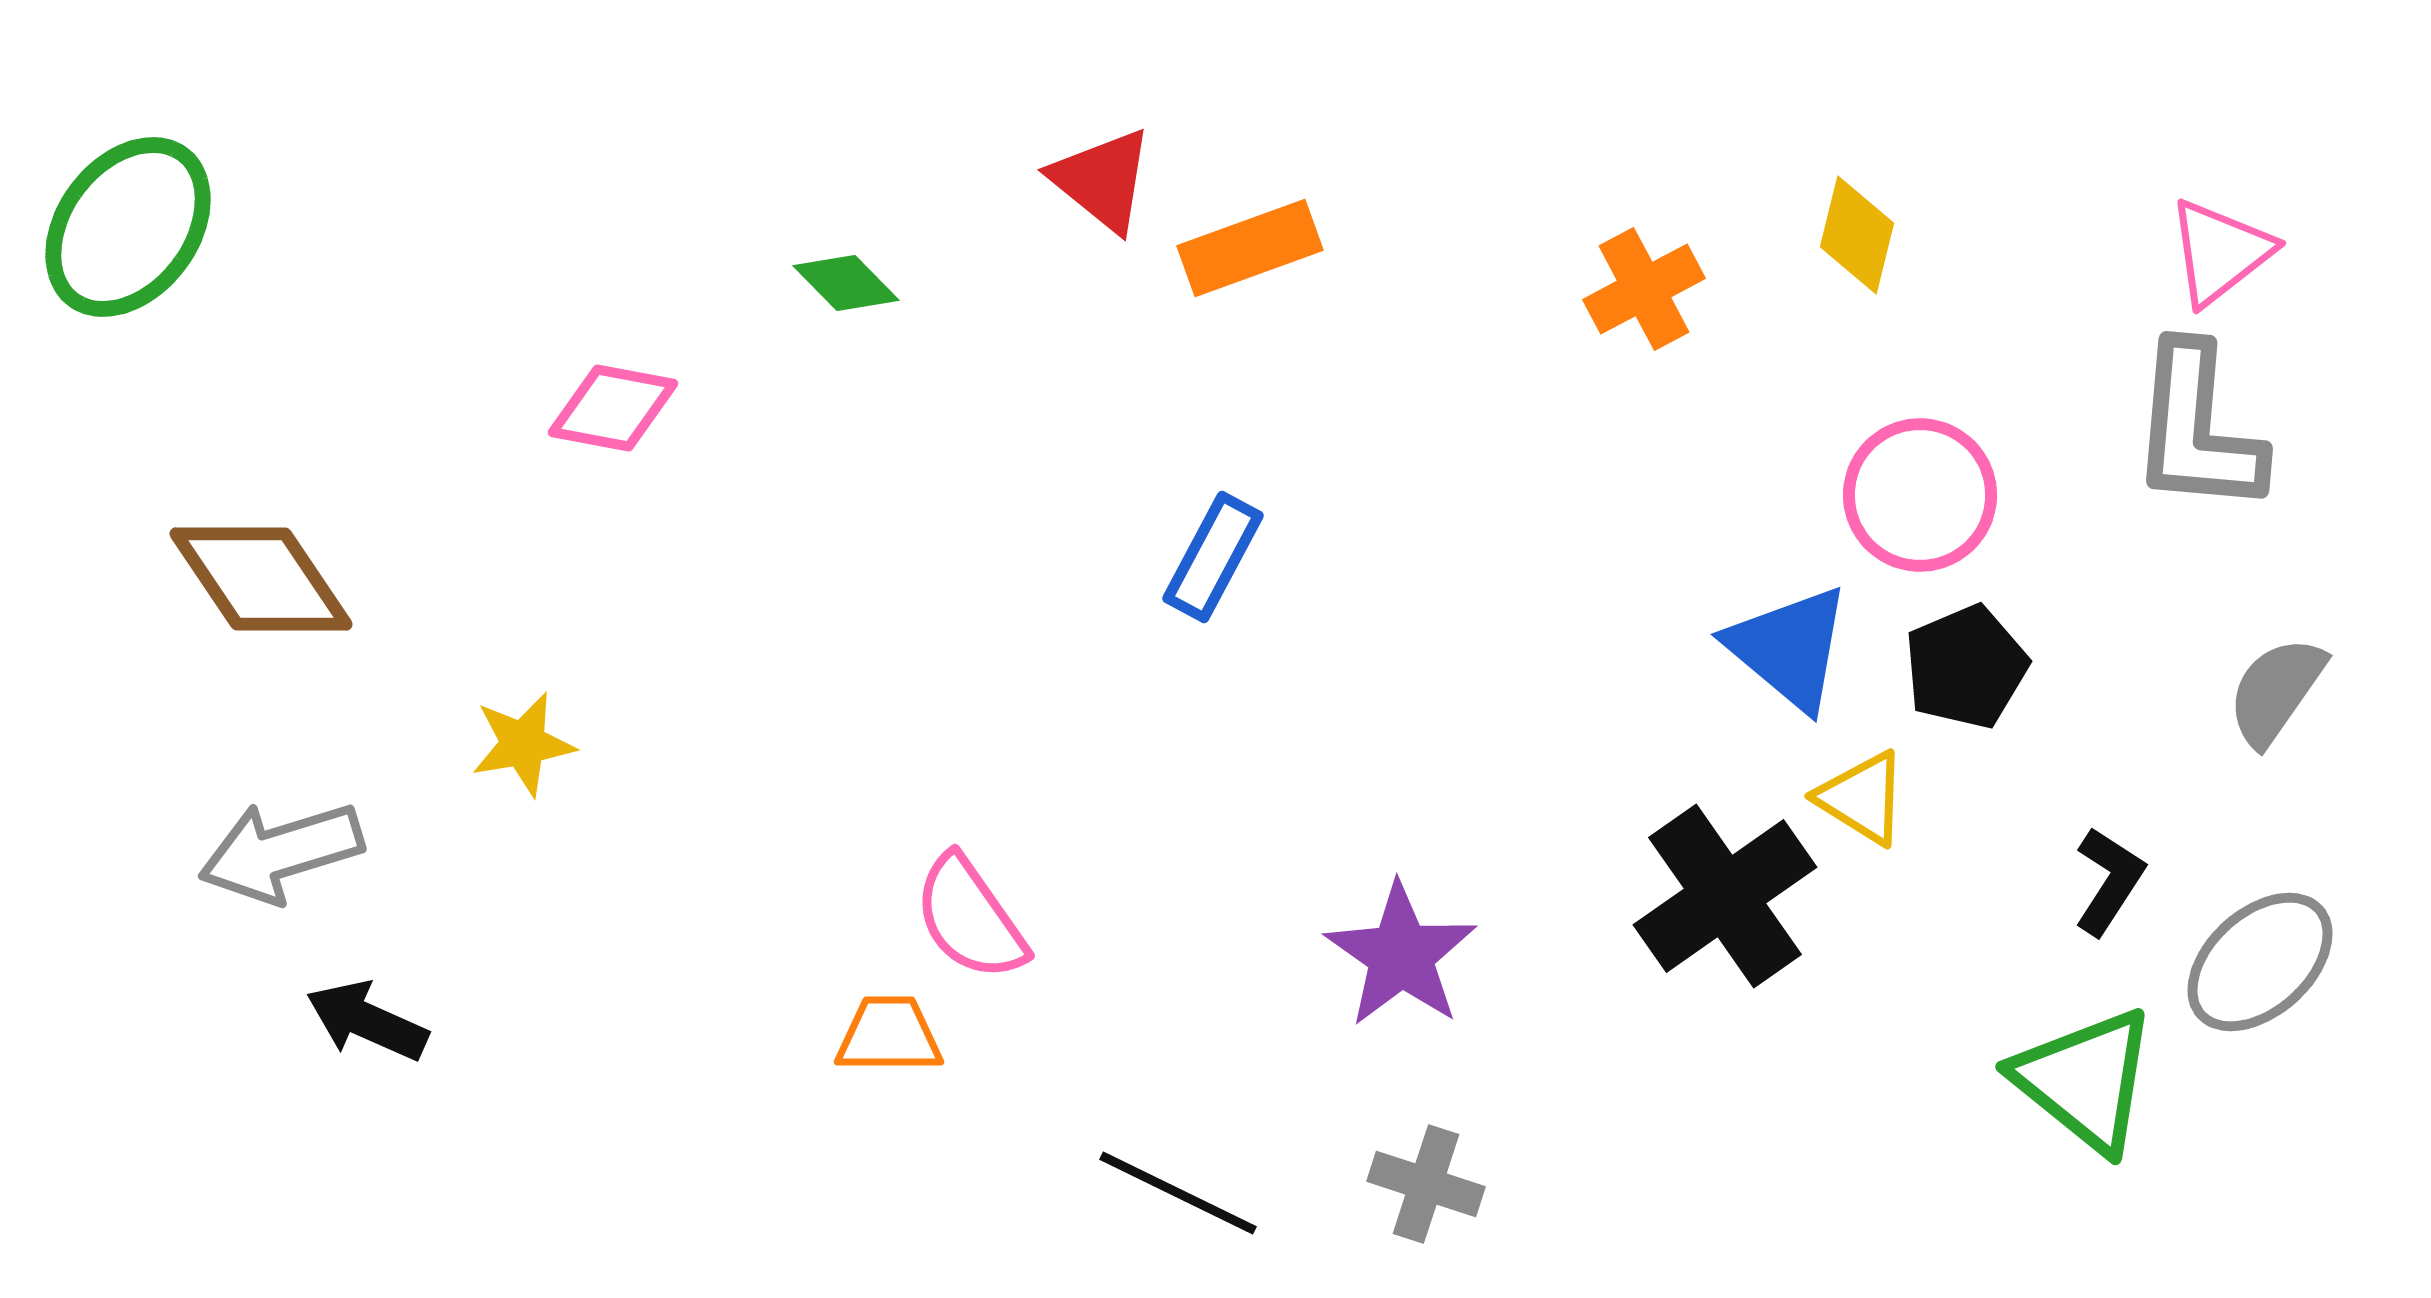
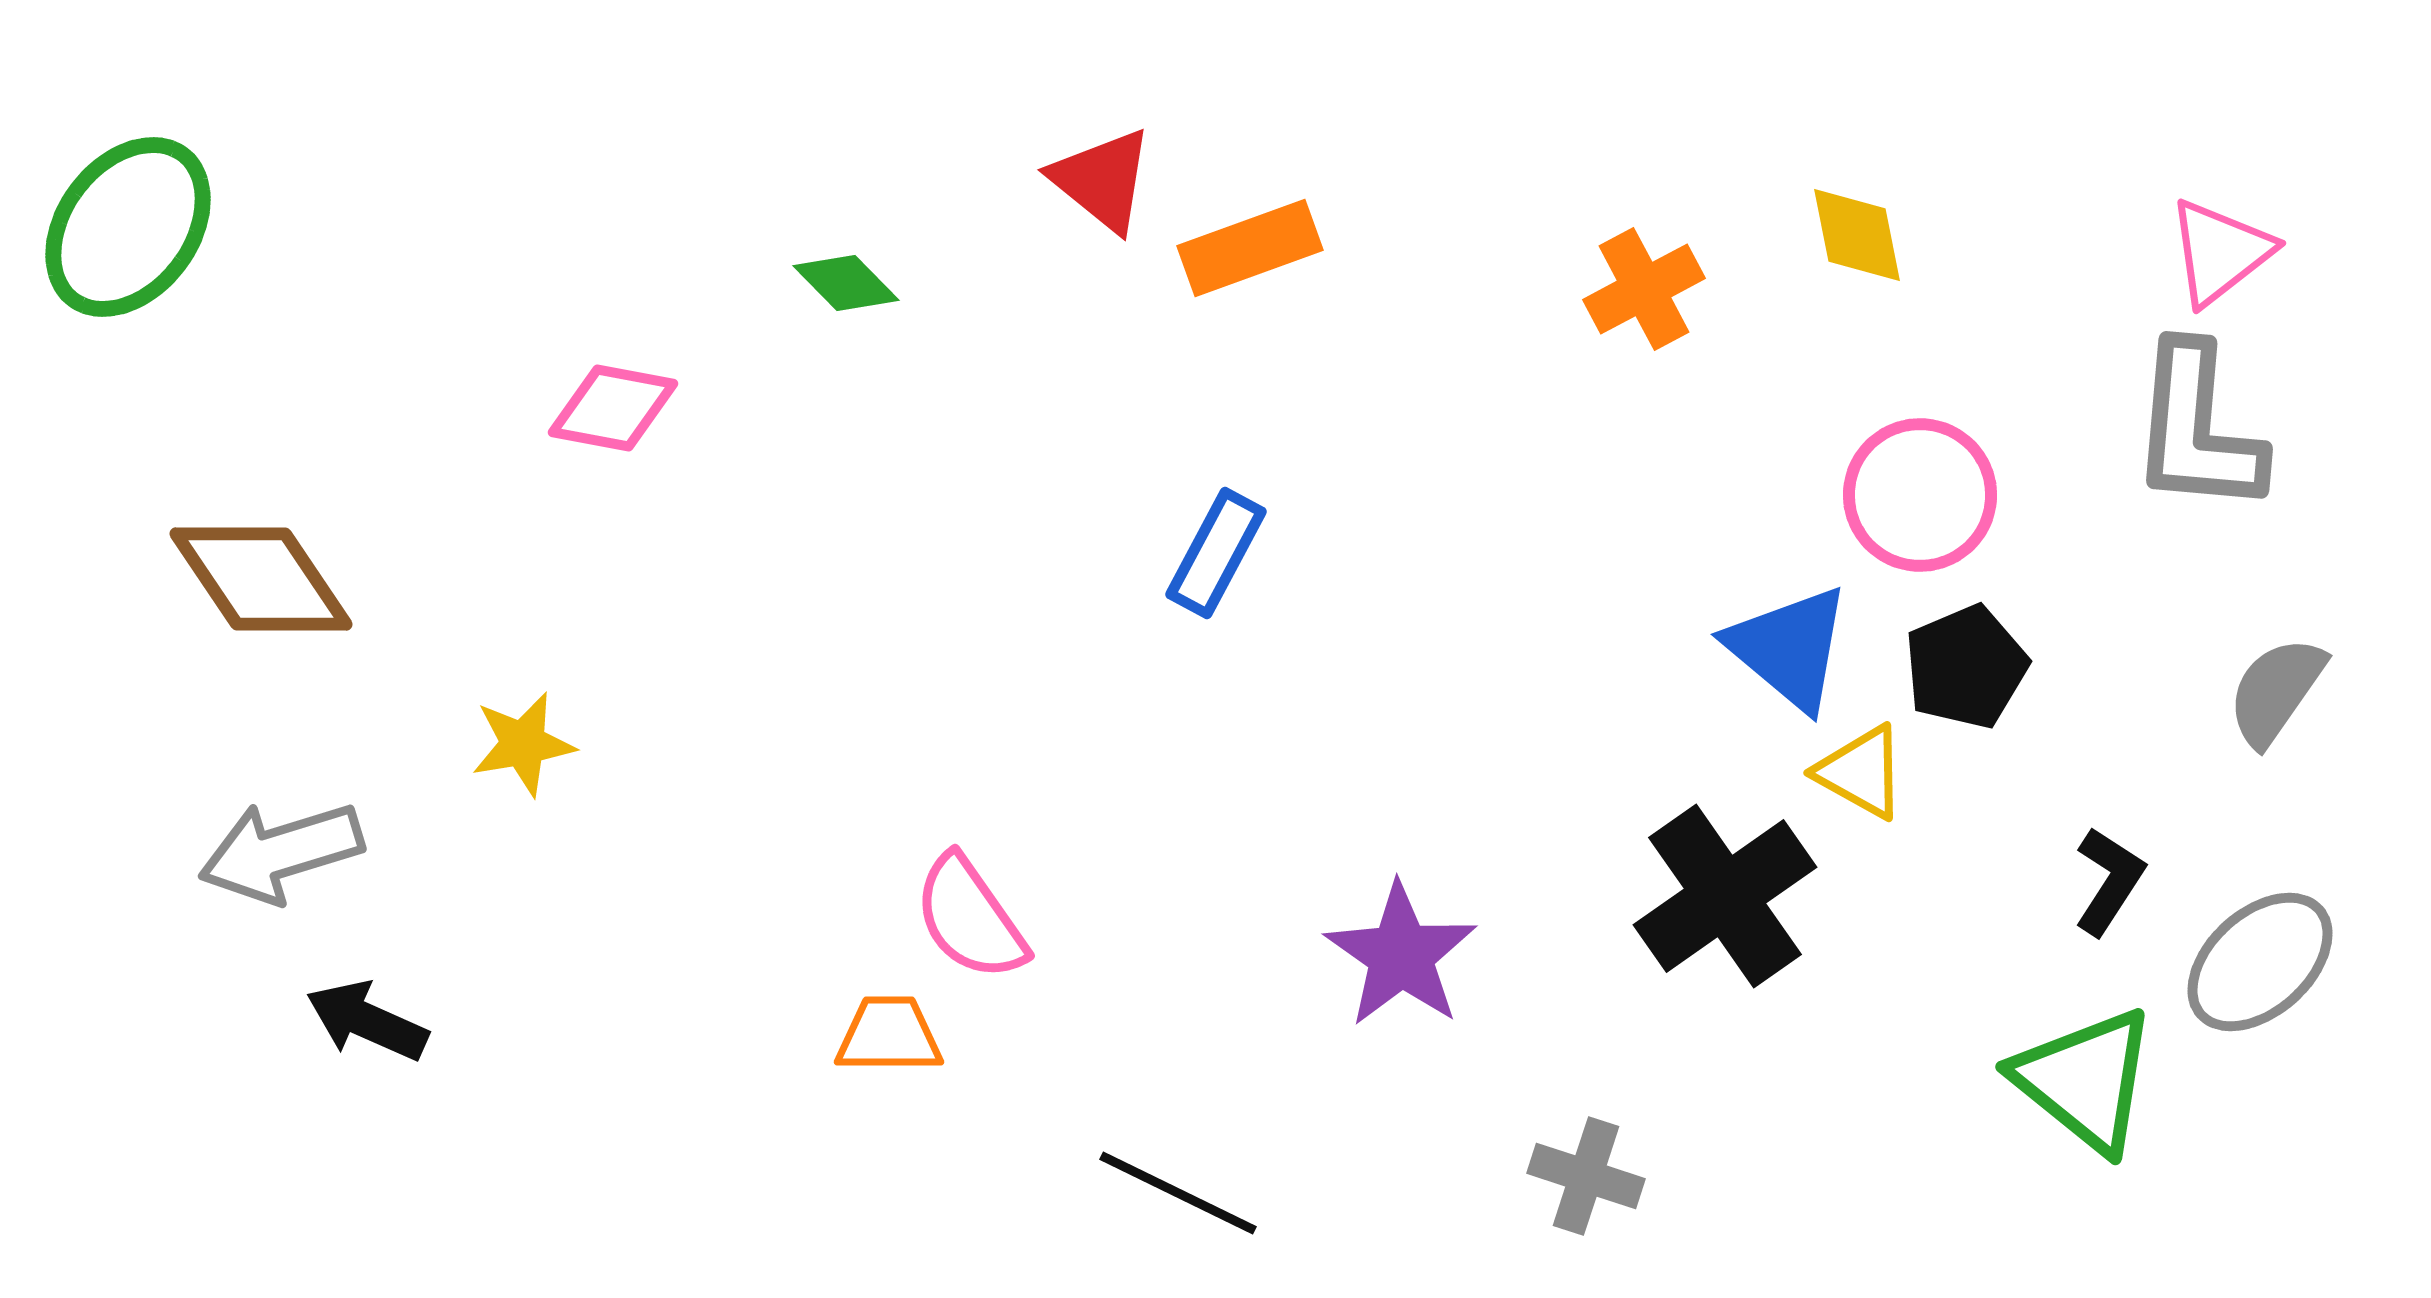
yellow diamond: rotated 25 degrees counterclockwise
blue rectangle: moved 3 px right, 4 px up
yellow triangle: moved 1 px left, 26 px up; rotated 3 degrees counterclockwise
gray cross: moved 160 px right, 8 px up
